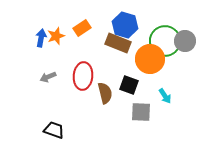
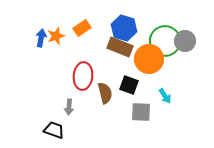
blue hexagon: moved 1 px left, 3 px down
brown rectangle: moved 2 px right, 4 px down
orange circle: moved 1 px left
gray arrow: moved 21 px right, 30 px down; rotated 63 degrees counterclockwise
